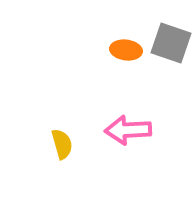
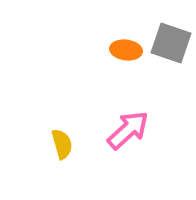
pink arrow: rotated 141 degrees clockwise
